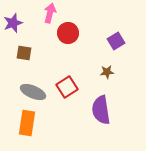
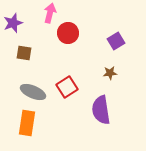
brown star: moved 3 px right, 1 px down
